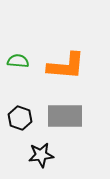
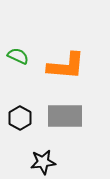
green semicircle: moved 5 px up; rotated 20 degrees clockwise
black hexagon: rotated 10 degrees clockwise
black star: moved 2 px right, 7 px down
